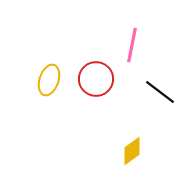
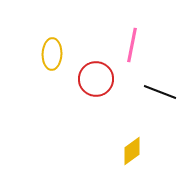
yellow ellipse: moved 3 px right, 26 px up; rotated 16 degrees counterclockwise
black line: rotated 16 degrees counterclockwise
